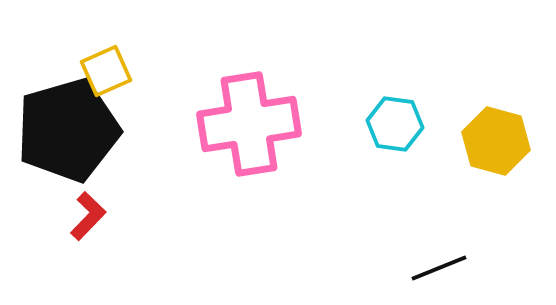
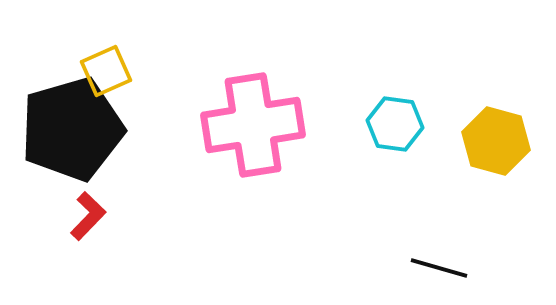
pink cross: moved 4 px right, 1 px down
black pentagon: moved 4 px right, 1 px up
black line: rotated 38 degrees clockwise
